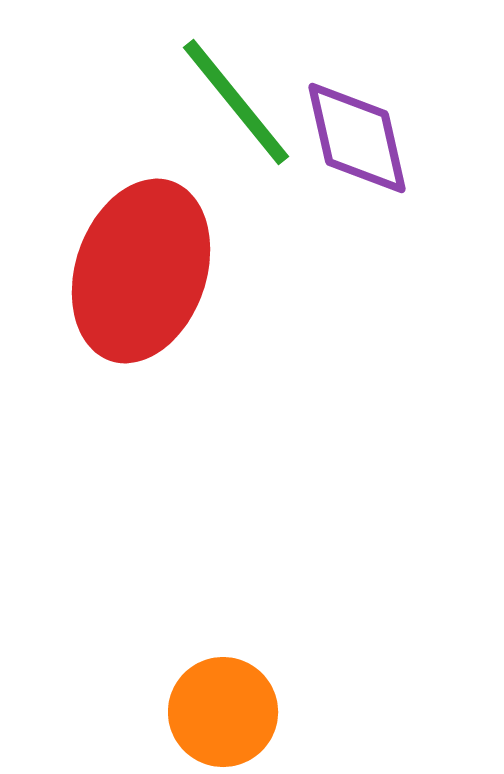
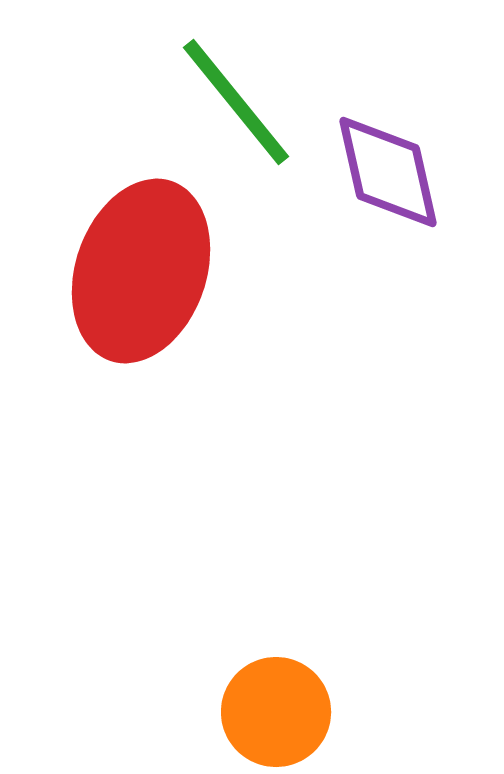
purple diamond: moved 31 px right, 34 px down
orange circle: moved 53 px right
